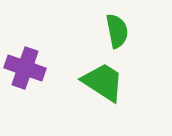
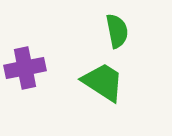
purple cross: rotated 30 degrees counterclockwise
